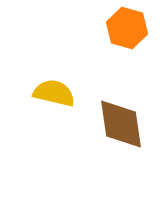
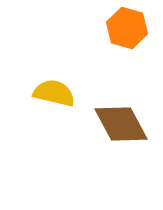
brown diamond: rotated 20 degrees counterclockwise
